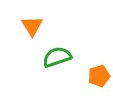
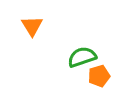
green semicircle: moved 25 px right
